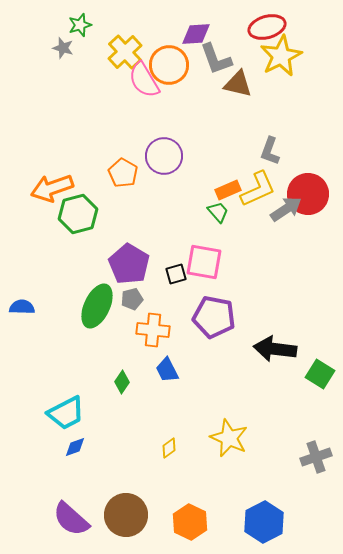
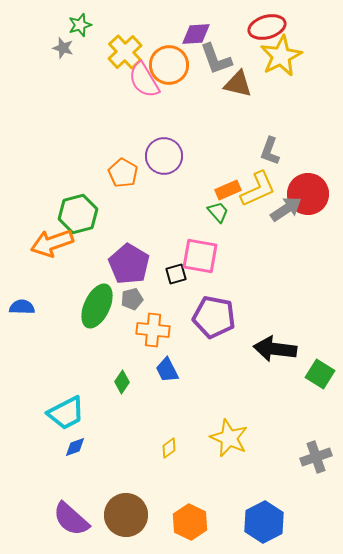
orange arrow at (52, 188): moved 55 px down
pink square at (204, 262): moved 4 px left, 6 px up
